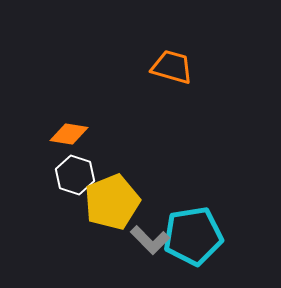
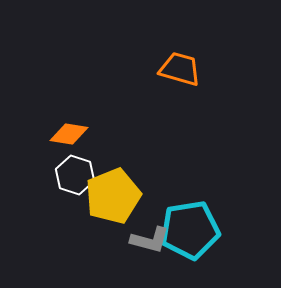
orange trapezoid: moved 8 px right, 2 px down
yellow pentagon: moved 1 px right, 6 px up
cyan pentagon: moved 3 px left, 6 px up
gray L-shape: rotated 30 degrees counterclockwise
